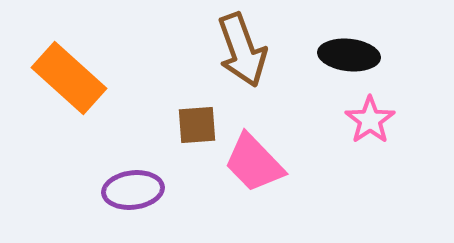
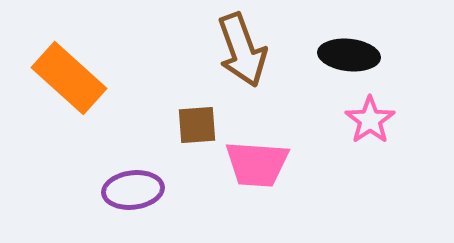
pink trapezoid: moved 3 px right, 1 px down; rotated 42 degrees counterclockwise
